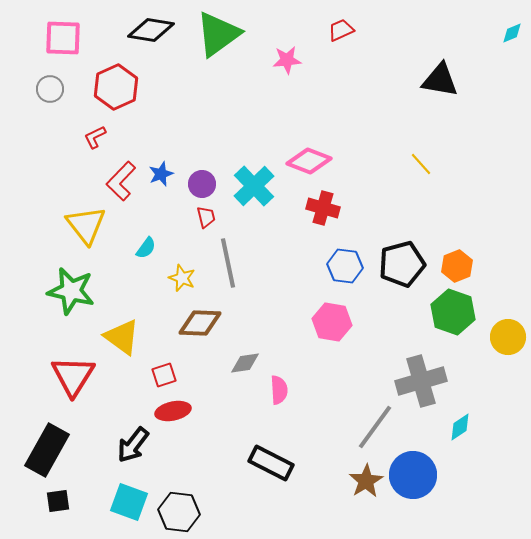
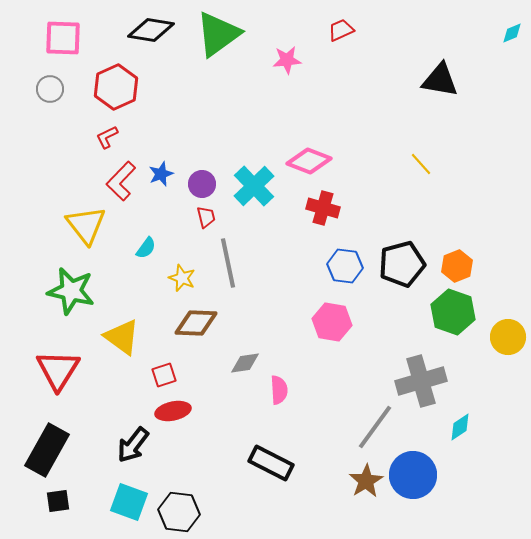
red L-shape at (95, 137): moved 12 px right
brown diamond at (200, 323): moved 4 px left
red triangle at (73, 376): moved 15 px left, 6 px up
